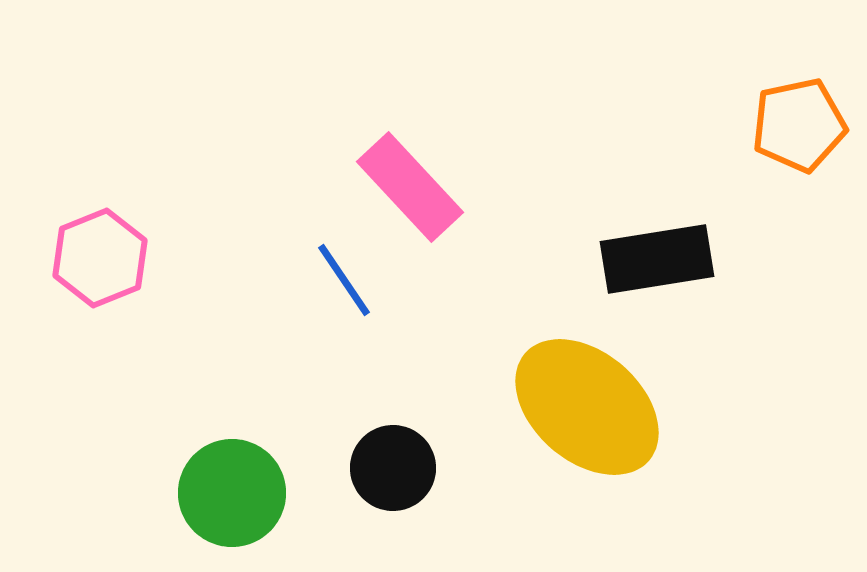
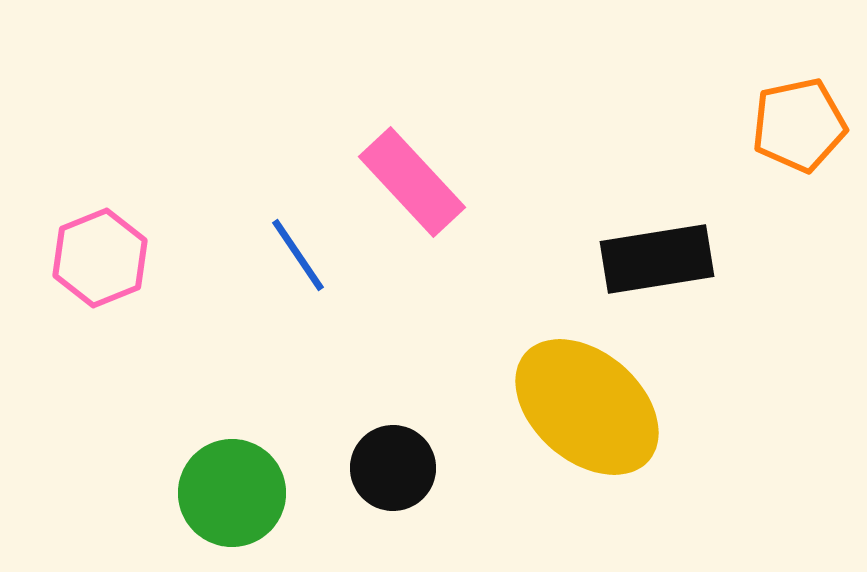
pink rectangle: moved 2 px right, 5 px up
blue line: moved 46 px left, 25 px up
